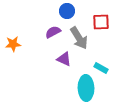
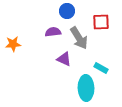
purple semicircle: rotated 21 degrees clockwise
